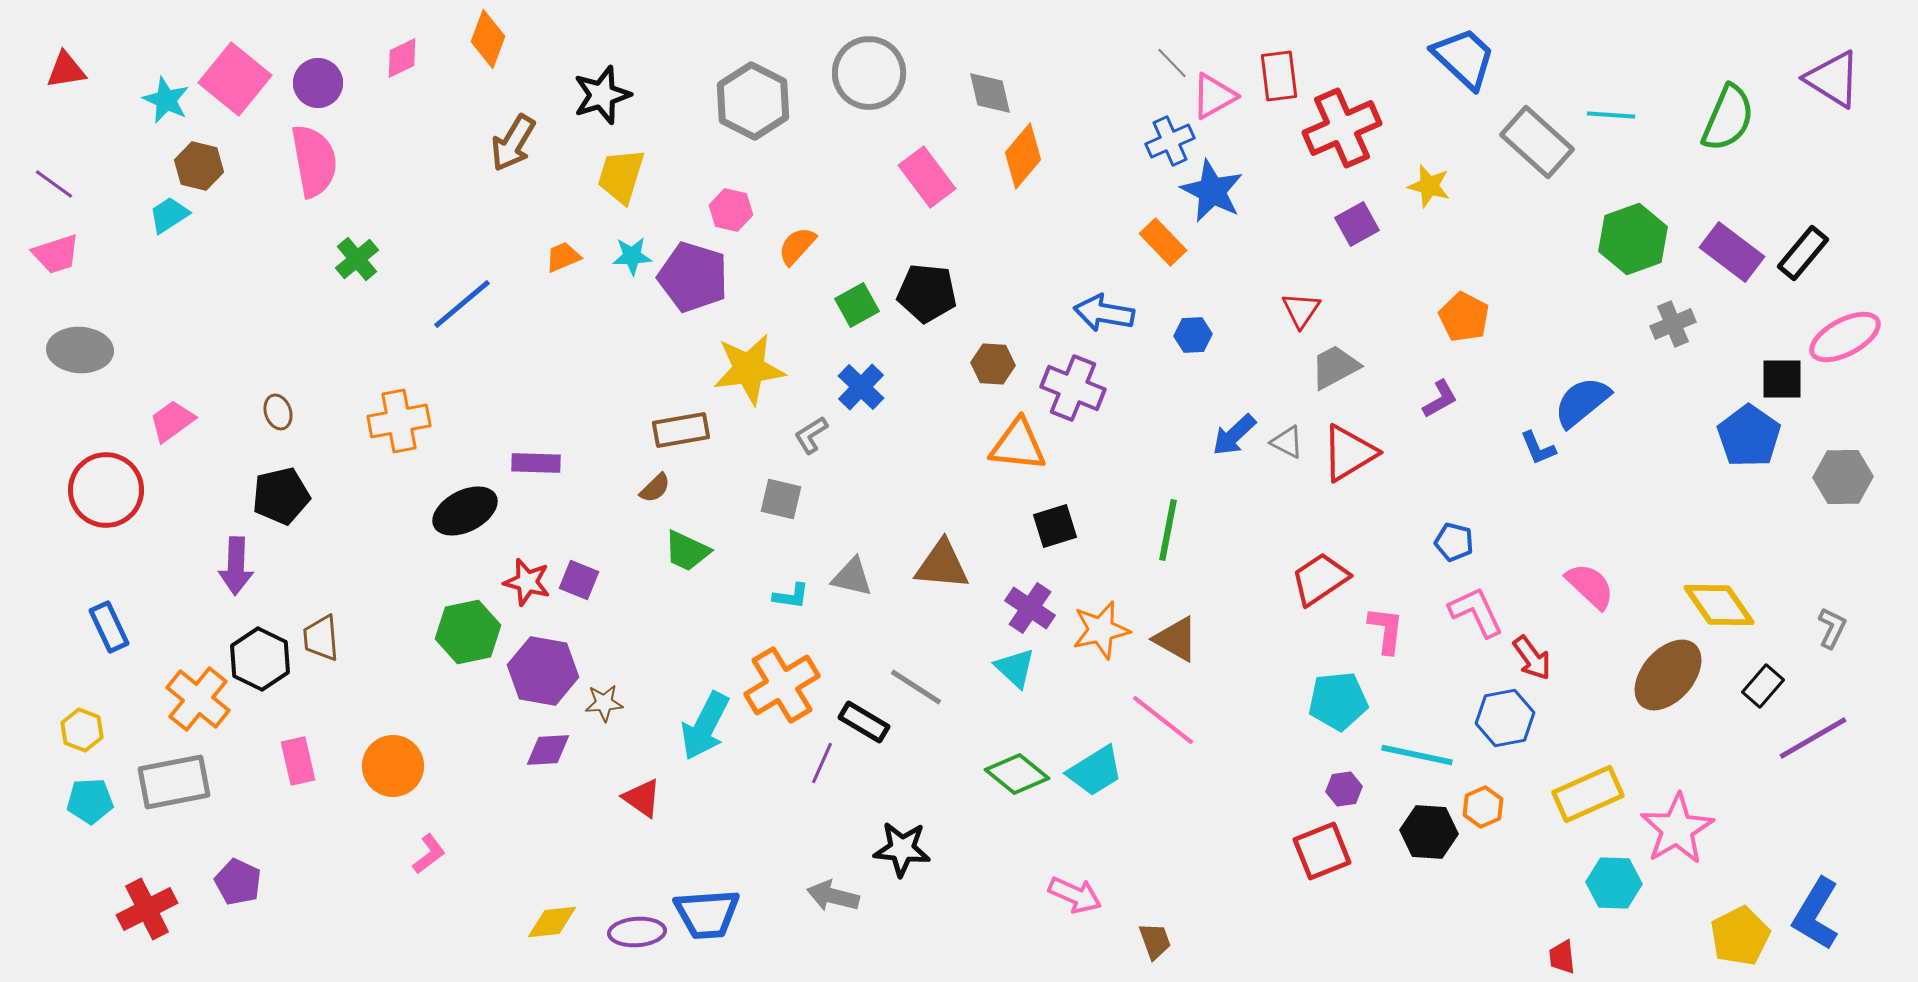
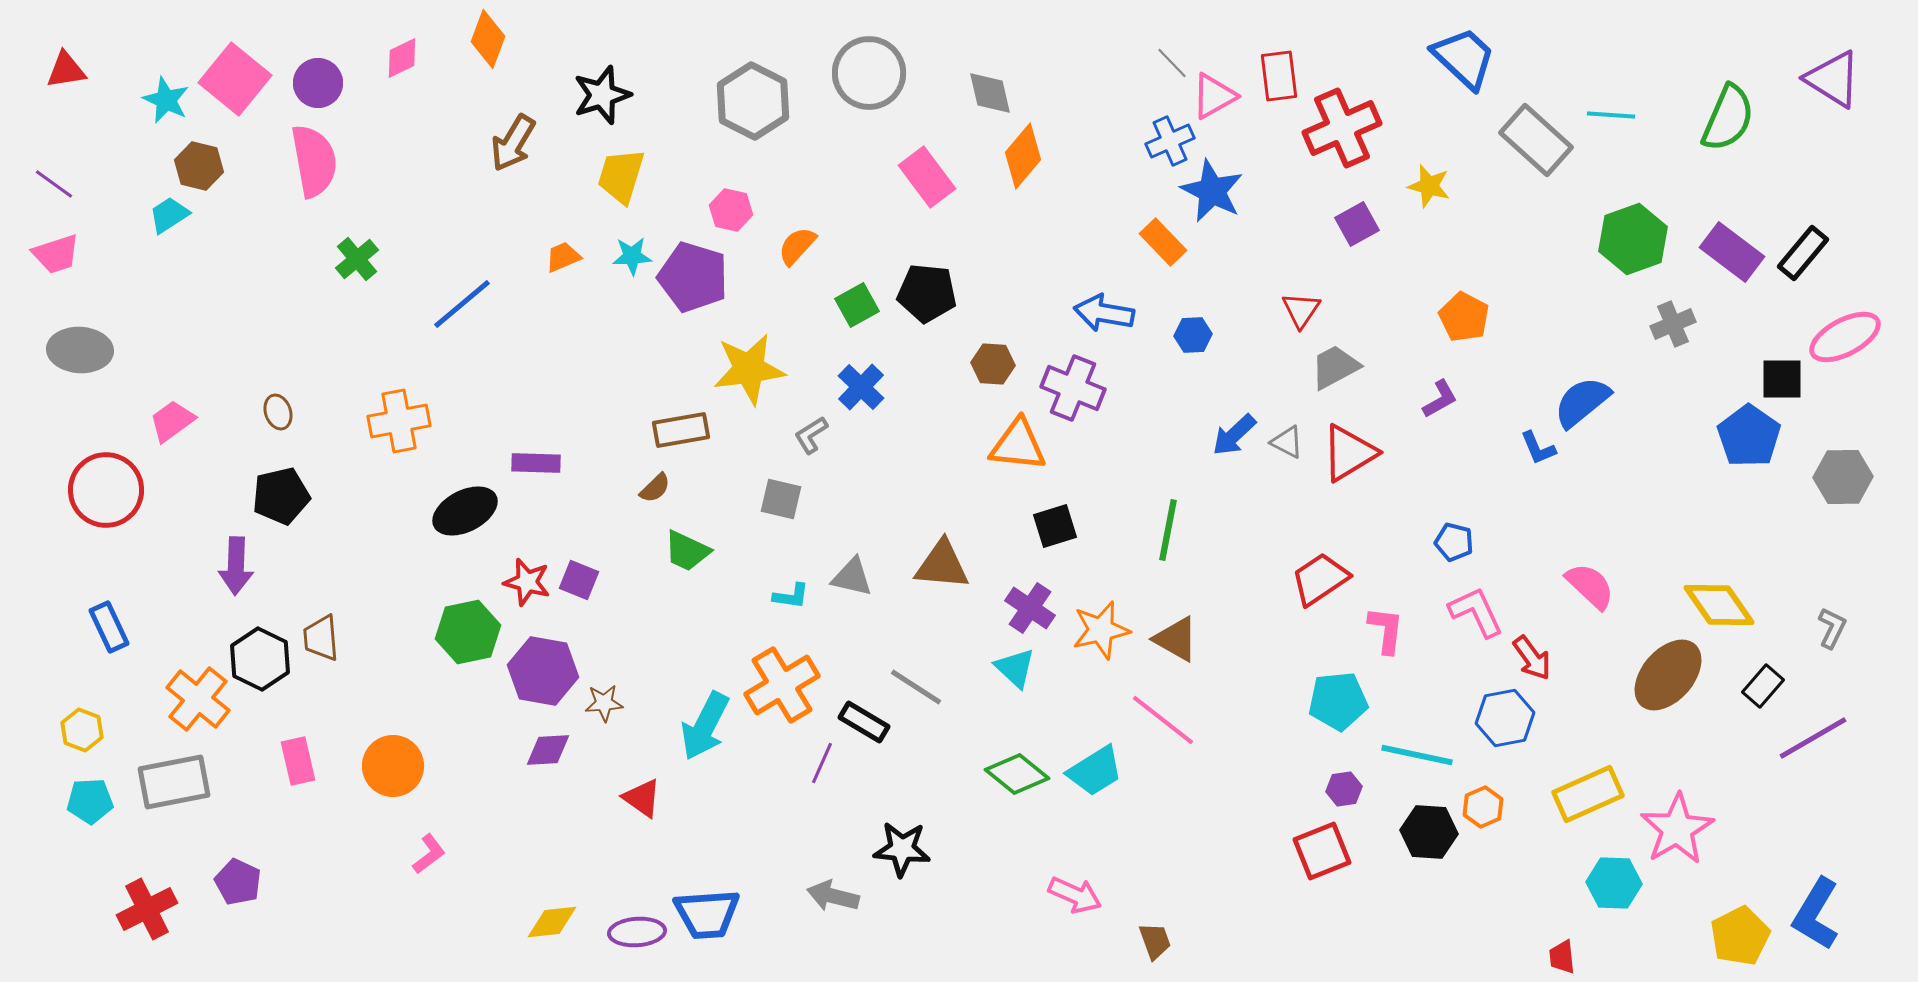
gray rectangle at (1537, 142): moved 1 px left, 2 px up
